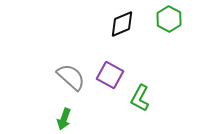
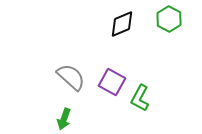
purple square: moved 2 px right, 7 px down
